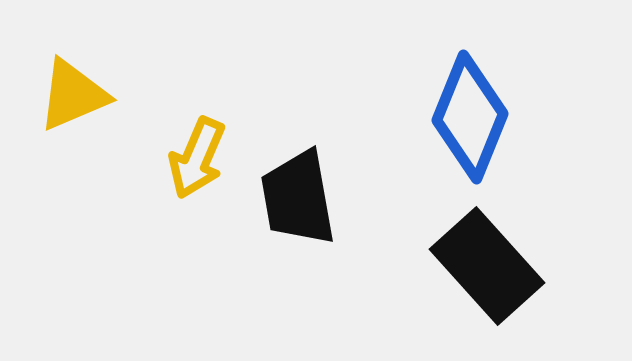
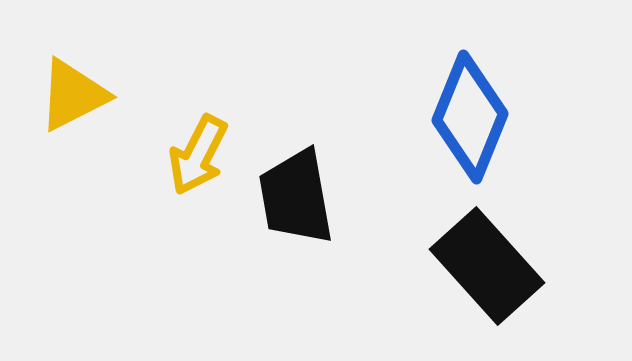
yellow triangle: rotated 4 degrees counterclockwise
yellow arrow: moved 1 px right, 3 px up; rotated 4 degrees clockwise
black trapezoid: moved 2 px left, 1 px up
